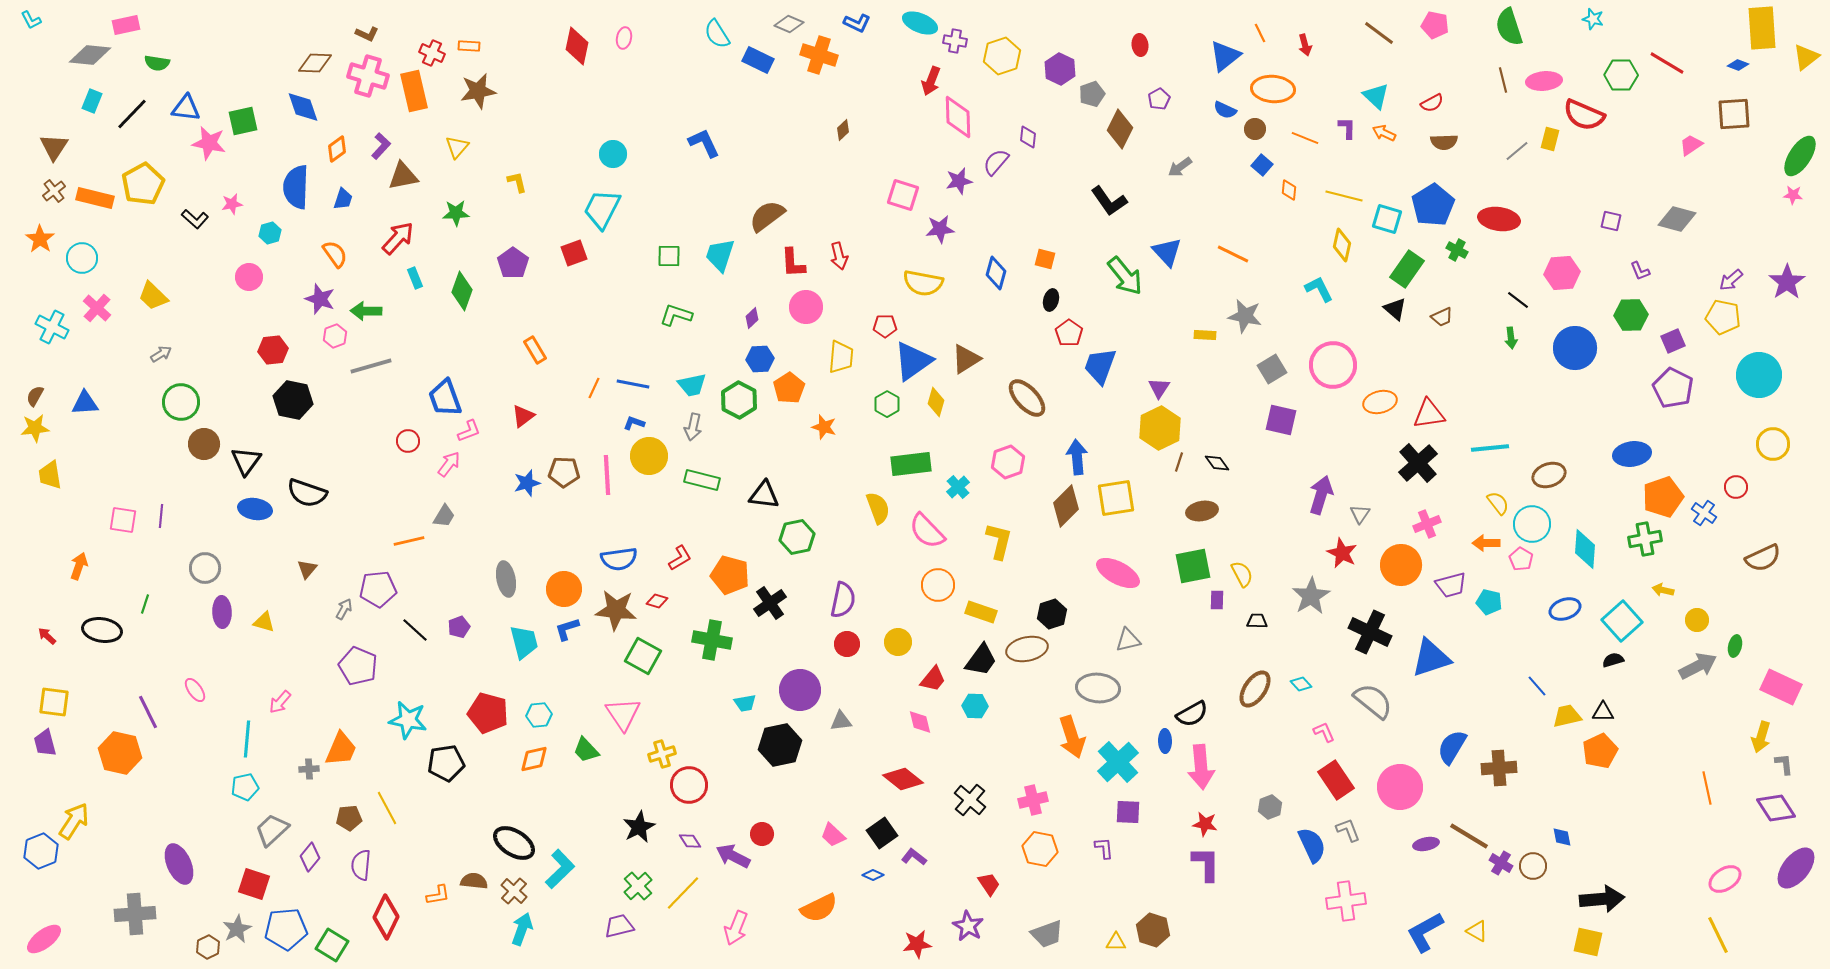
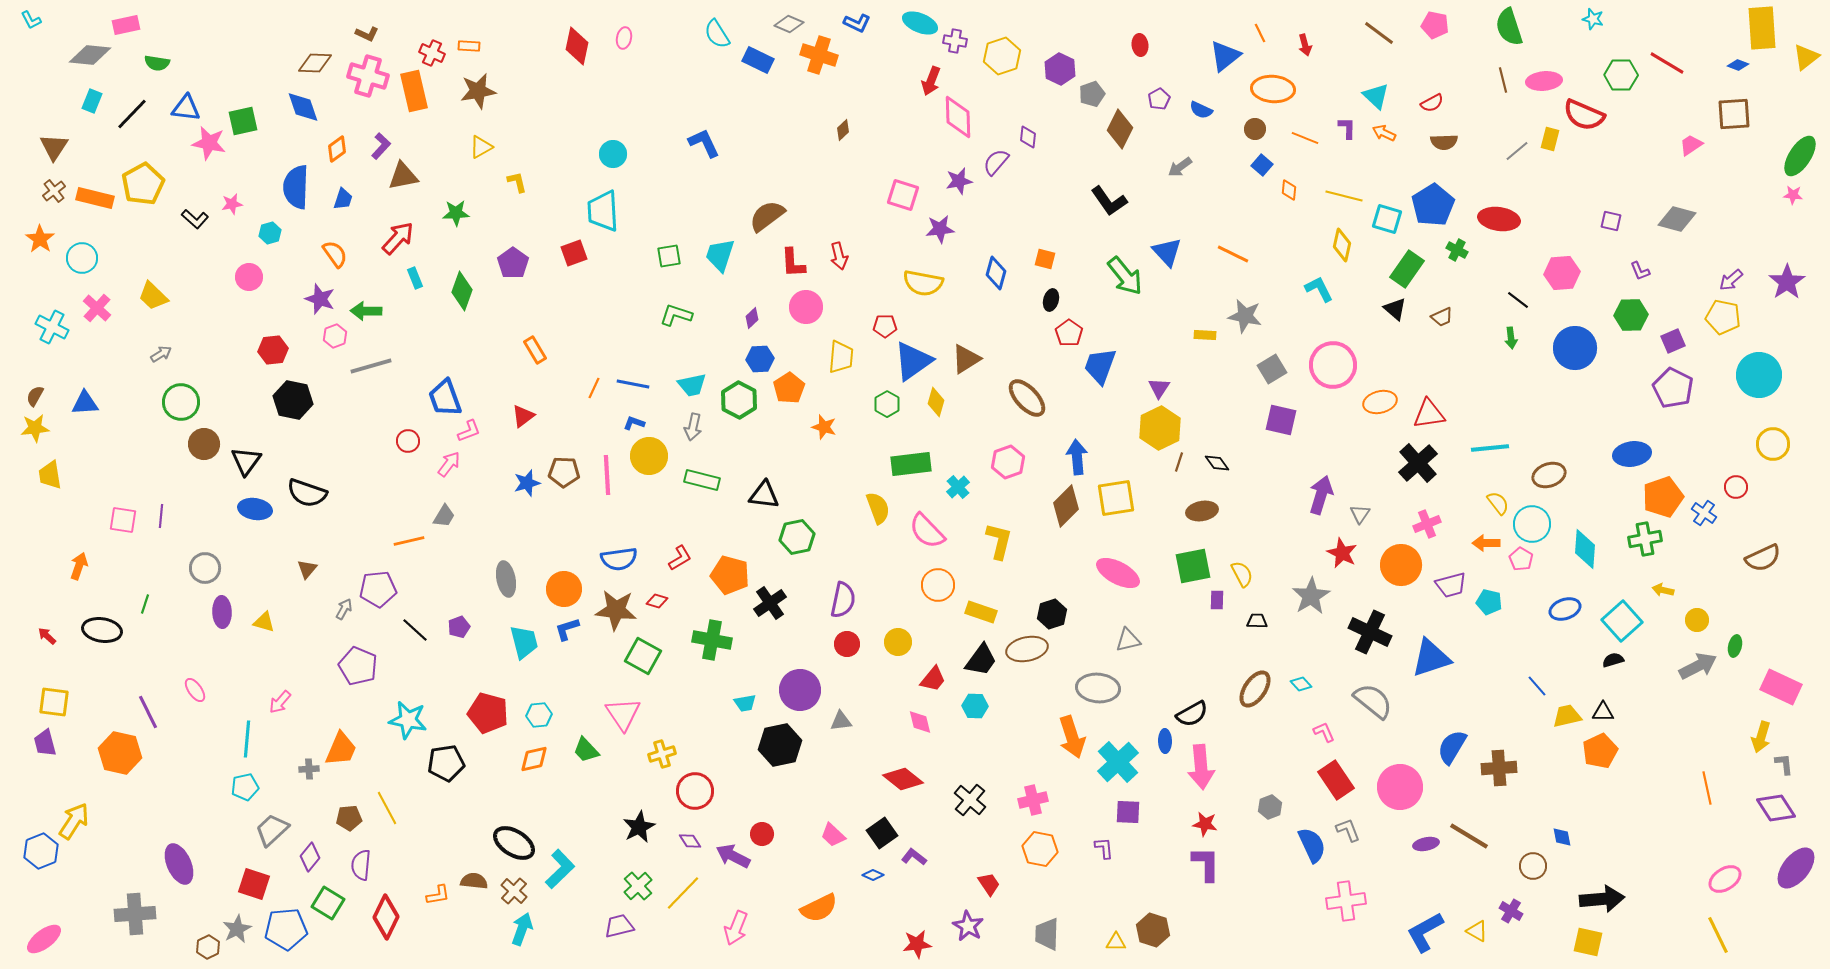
blue semicircle at (1225, 110): moved 24 px left
yellow triangle at (457, 147): moved 24 px right; rotated 20 degrees clockwise
cyan trapezoid at (602, 209): moved 1 px right, 2 px down; rotated 30 degrees counterclockwise
green square at (669, 256): rotated 10 degrees counterclockwise
red circle at (689, 785): moved 6 px right, 6 px down
purple cross at (1501, 863): moved 10 px right, 48 px down
gray trapezoid at (1047, 934): rotated 112 degrees clockwise
green square at (332, 945): moved 4 px left, 42 px up
